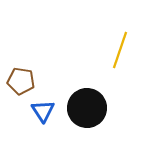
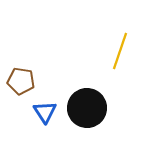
yellow line: moved 1 px down
blue triangle: moved 2 px right, 1 px down
